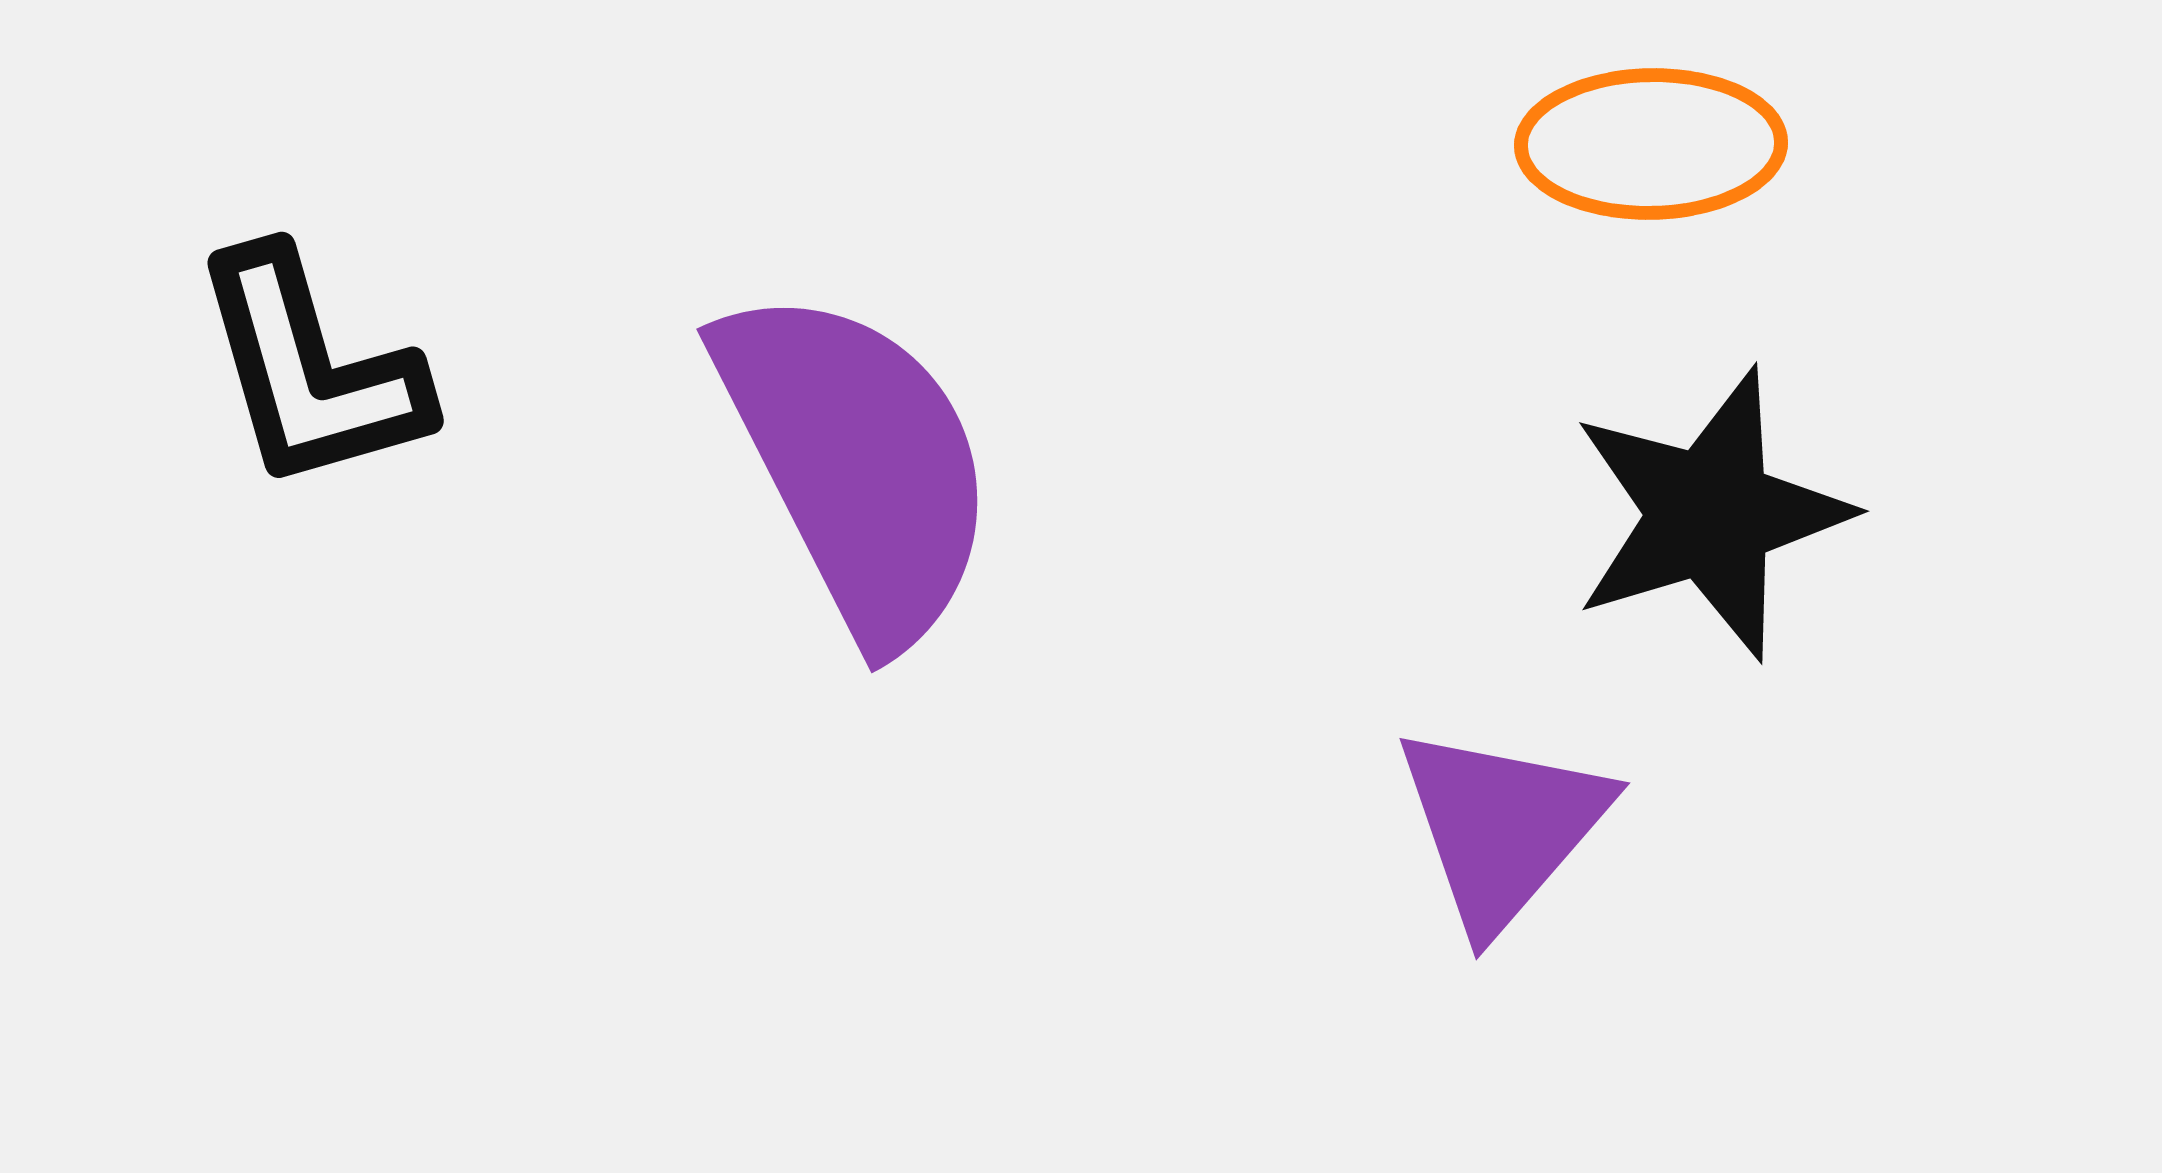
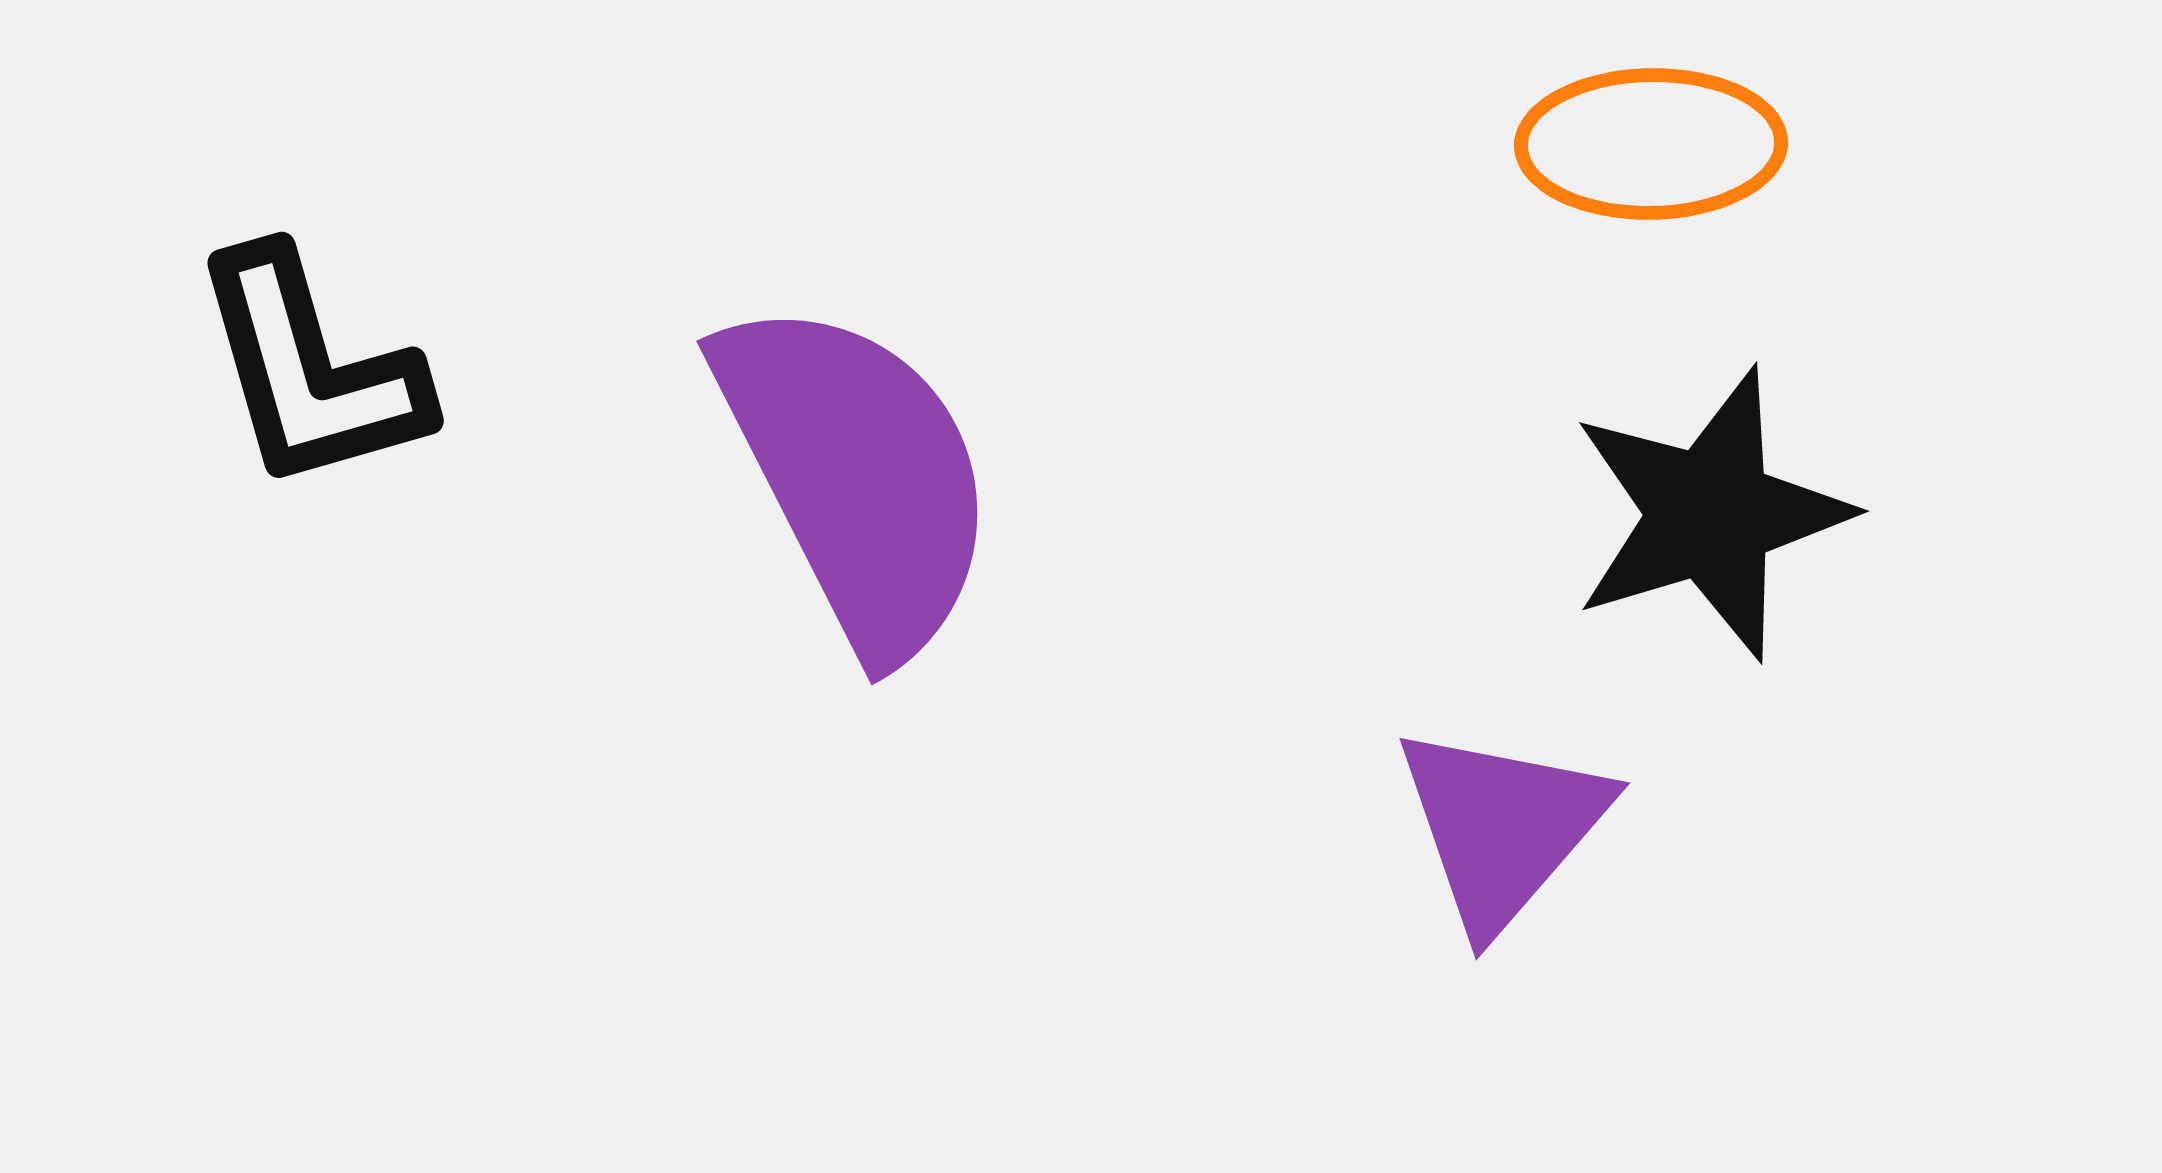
purple semicircle: moved 12 px down
